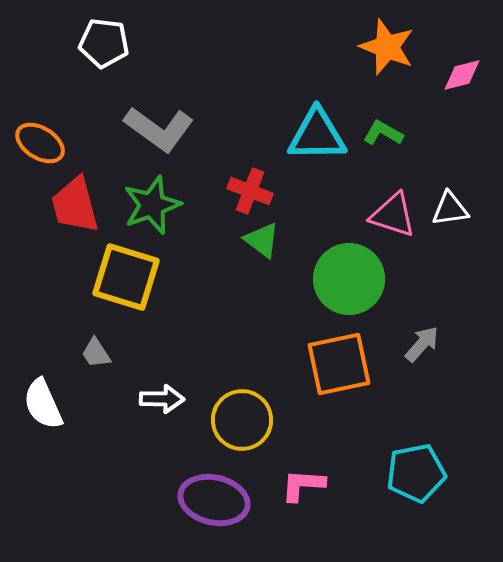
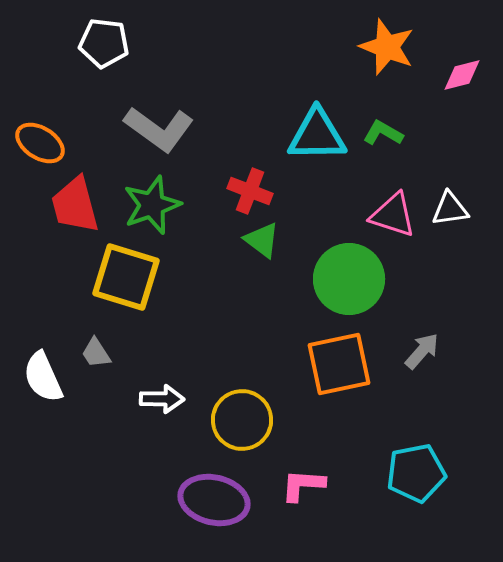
gray arrow: moved 7 px down
white semicircle: moved 27 px up
